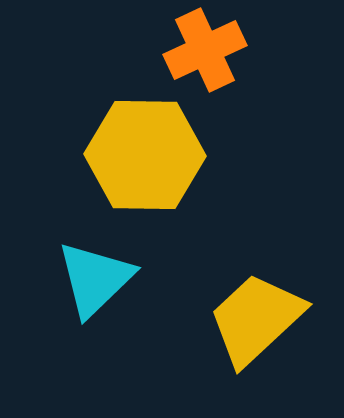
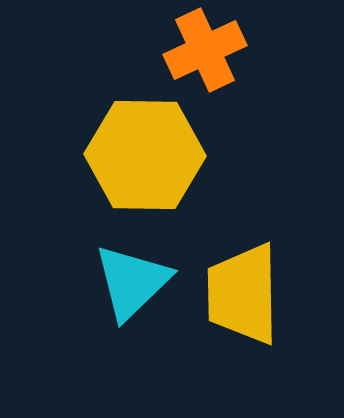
cyan triangle: moved 37 px right, 3 px down
yellow trapezoid: moved 13 px left, 25 px up; rotated 48 degrees counterclockwise
